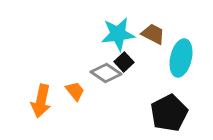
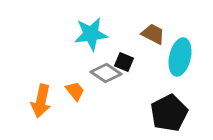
cyan star: moved 27 px left
cyan ellipse: moved 1 px left, 1 px up
black square: rotated 24 degrees counterclockwise
